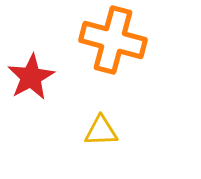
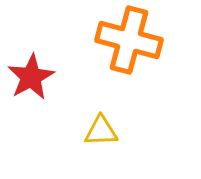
orange cross: moved 16 px right
